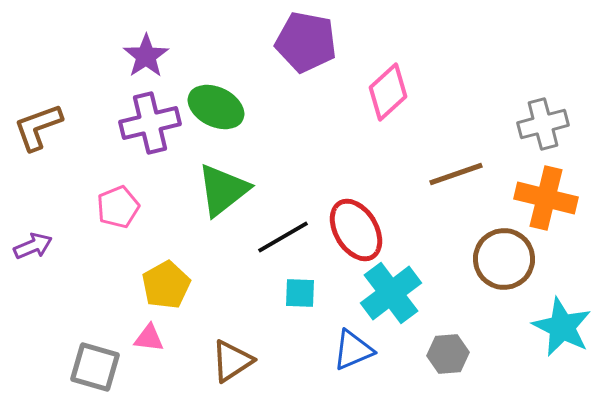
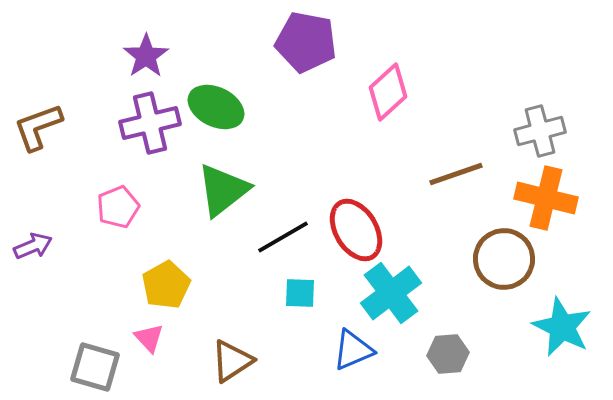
gray cross: moved 3 px left, 7 px down
pink triangle: rotated 40 degrees clockwise
